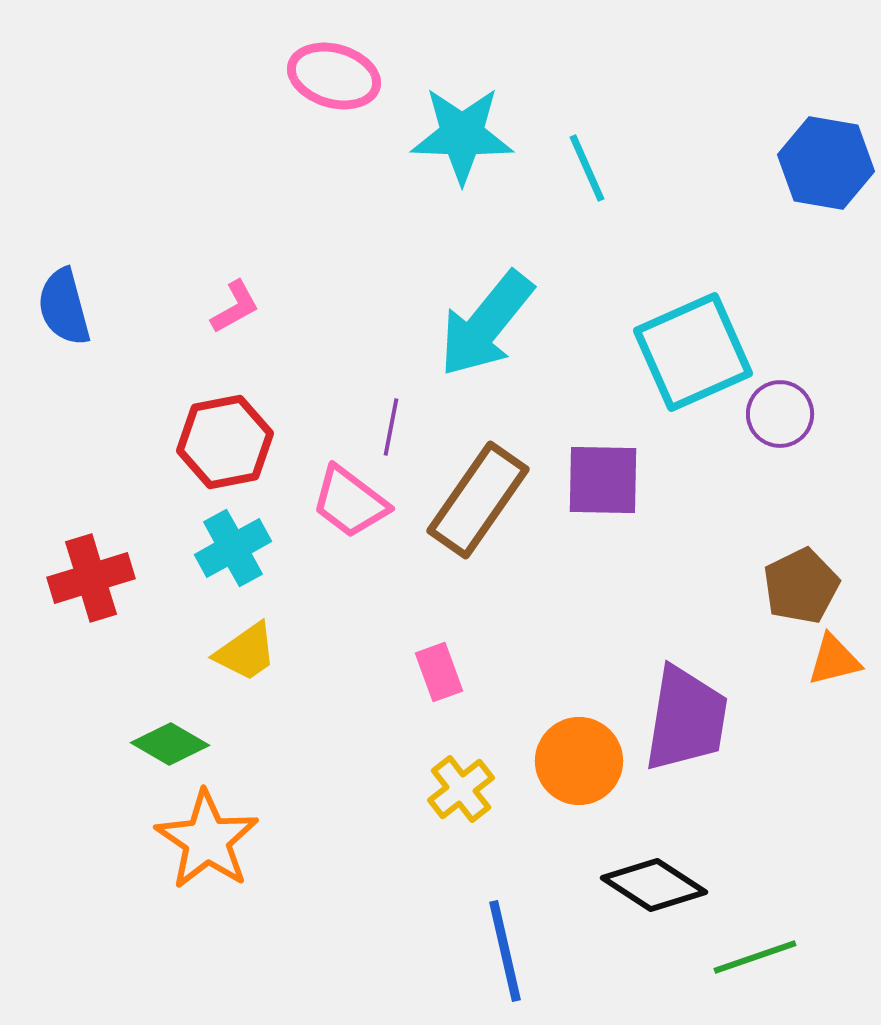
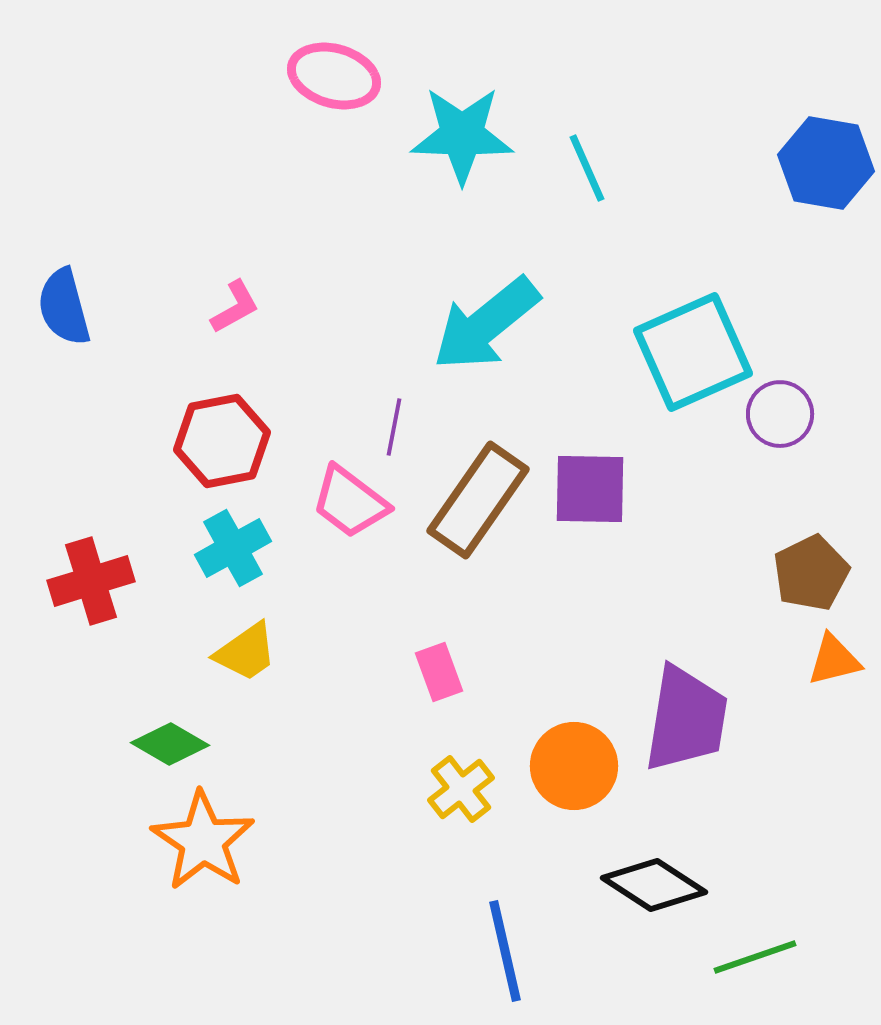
cyan arrow: rotated 12 degrees clockwise
purple line: moved 3 px right
red hexagon: moved 3 px left, 1 px up
purple square: moved 13 px left, 9 px down
red cross: moved 3 px down
brown pentagon: moved 10 px right, 13 px up
orange circle: moved 5 px left, 5 px down
orange star: moved 4 px left, 1 px down
